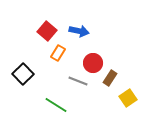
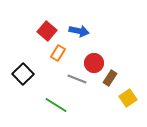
red circle: moved 1 px right
gray line: moved 1 px left, 2 px up
